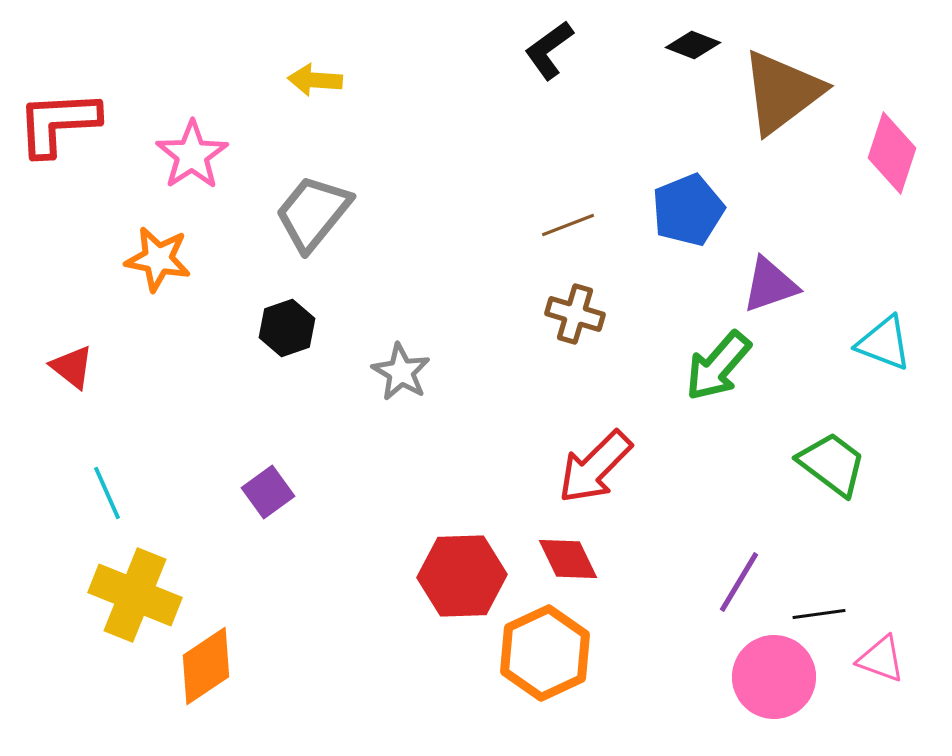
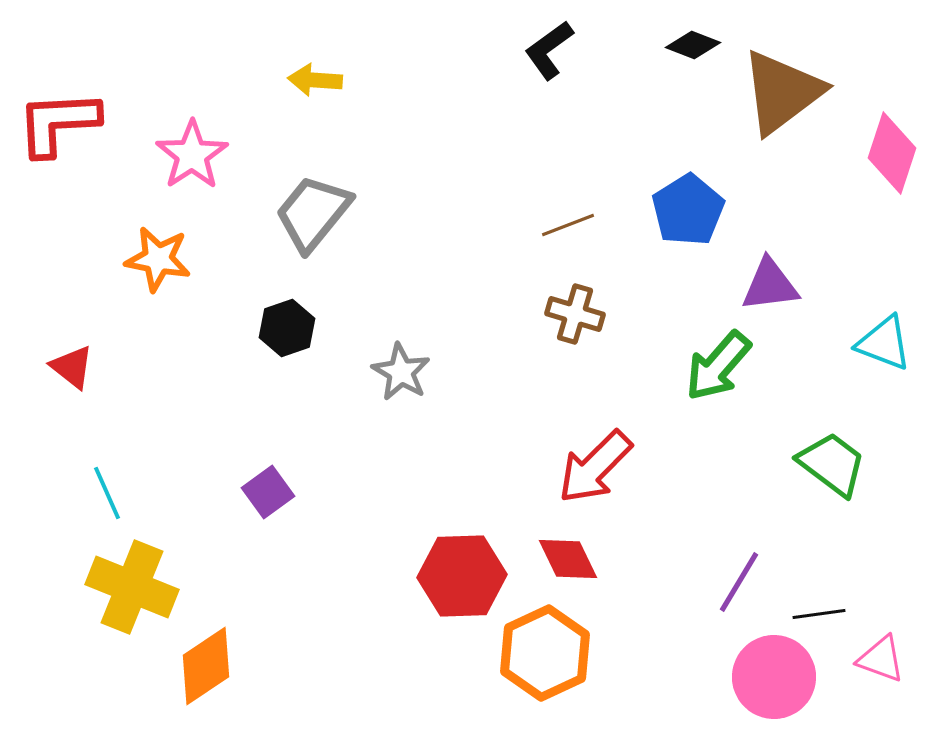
blue pentagon: rotated 10 degrees counterclockwise
purple triangle: rotated 12 degrees clockwise
yellow cross: moved 3 px left, 8 px up
